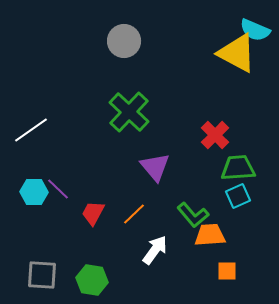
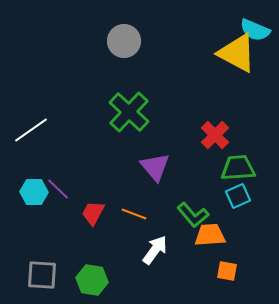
orange line: rotated 65 degrees clockwise
orange square: rotated 10 degrees clockwise
